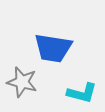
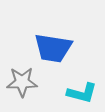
gray star: rotated 16 degrees counterclockwise
